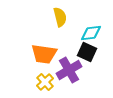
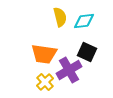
cyan diamond: moved 7 px left, 12 px up
